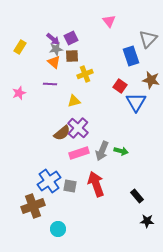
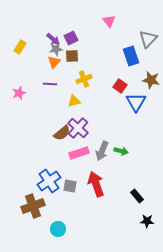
orange triangle: rotated 32 degrees clockwise
yellow cross: moved 1 px left, 5 px down
